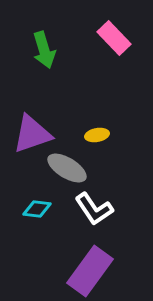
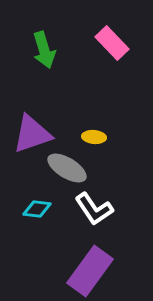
pink rectangle: moved 2 px left, 5 px down
yellow ellipse: moved 3 px left, 2 px down; rotated 15 degrees clockwise
